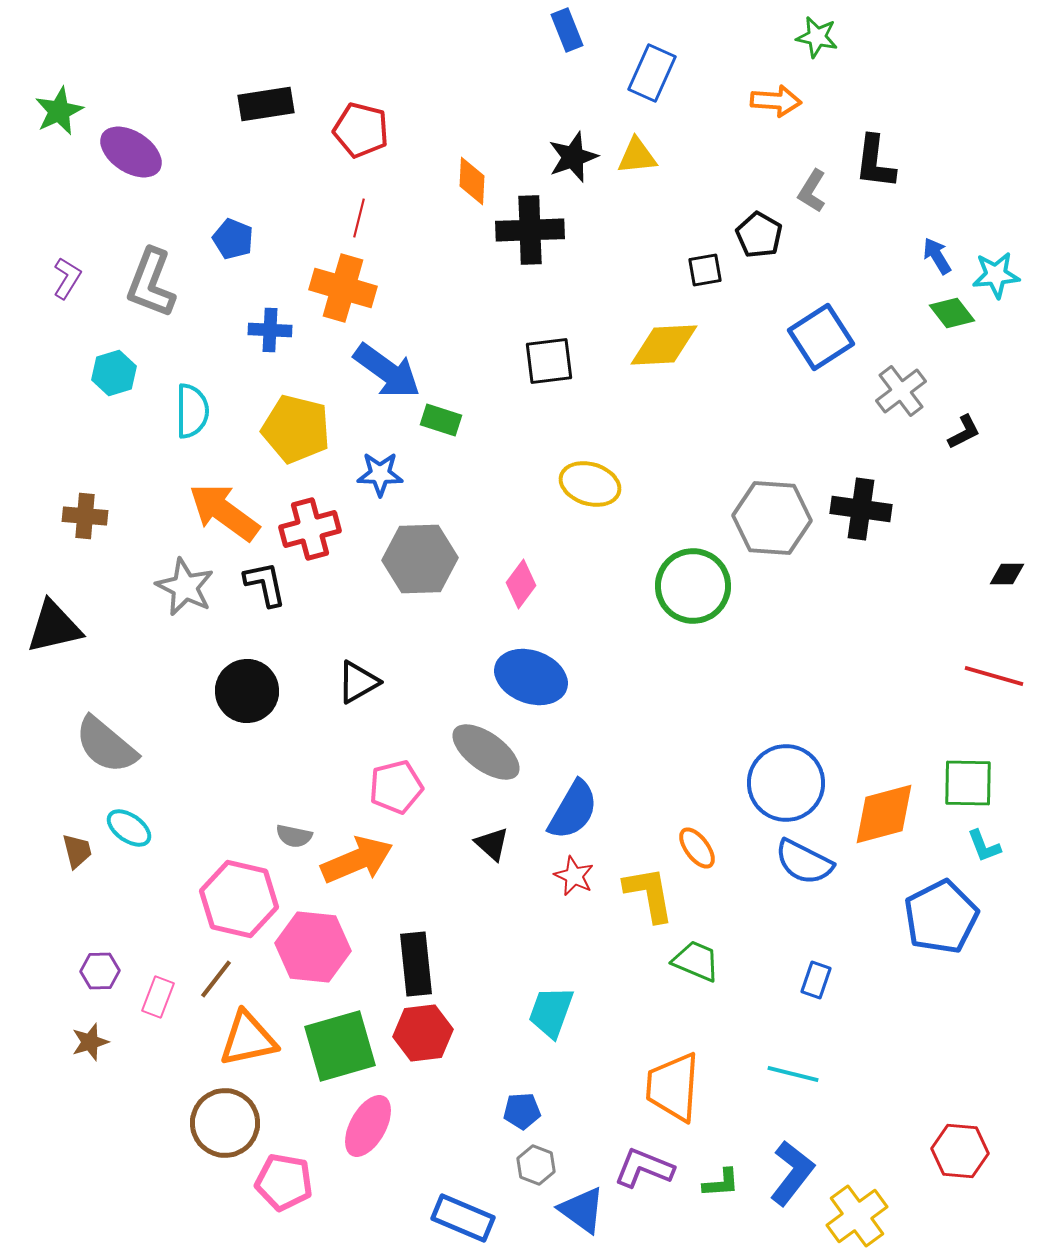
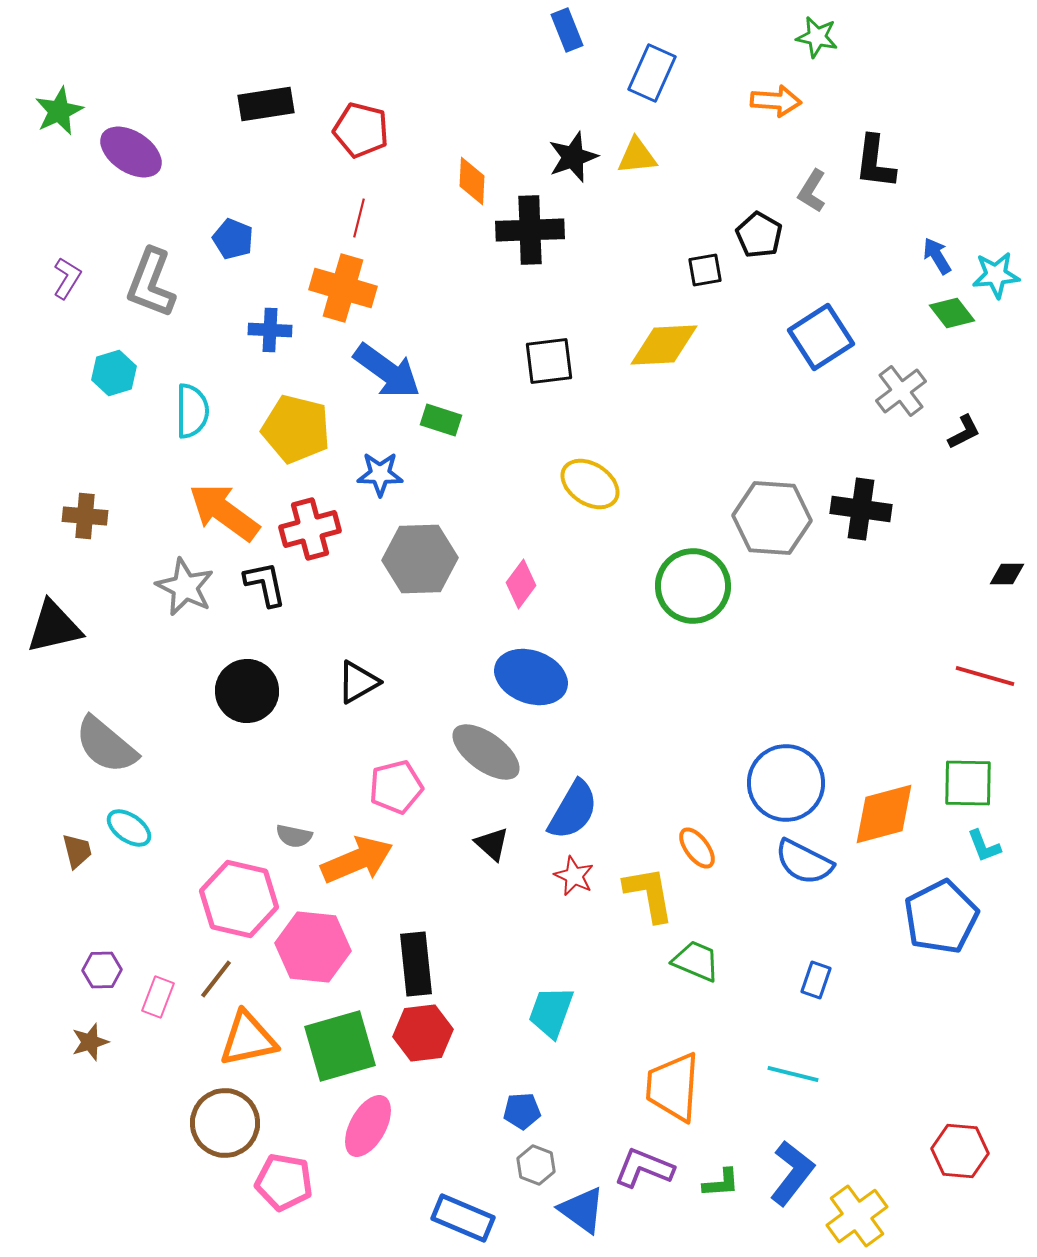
yellow ellipse at (590, 484): rotated 16 degrees clockwise
red line at (994, 676): moved 9 px left
purple hexagon at (100, 971): moved 2 px right, 1 px up
